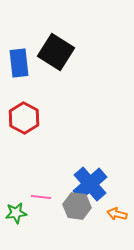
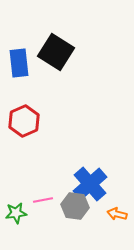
red hexagon: moved 3 px down; rotated 8 degrees clockwise
pink line: moved 2 px right, 3 px down; rotated 18 degrees counterclockwise
gray hexagon: moved 2 px left
